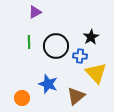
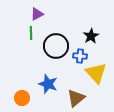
purple triangle: moved 2 px right, 2 px down
black star: moved 1 px up
green line: moved 2 px right, 9 px up
brown triangle: moved 2 px down
